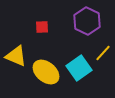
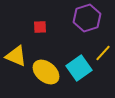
purple hexagon: moved 3 px up; rotated 16 degrees clockwise
red square: moved 2 px left
